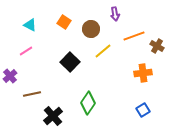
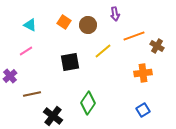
brown circle: moved 3 px left, 4 px up
black square: rotated 36 degrees clockwise
black cross: rotated 12 degrees counterclockwise
